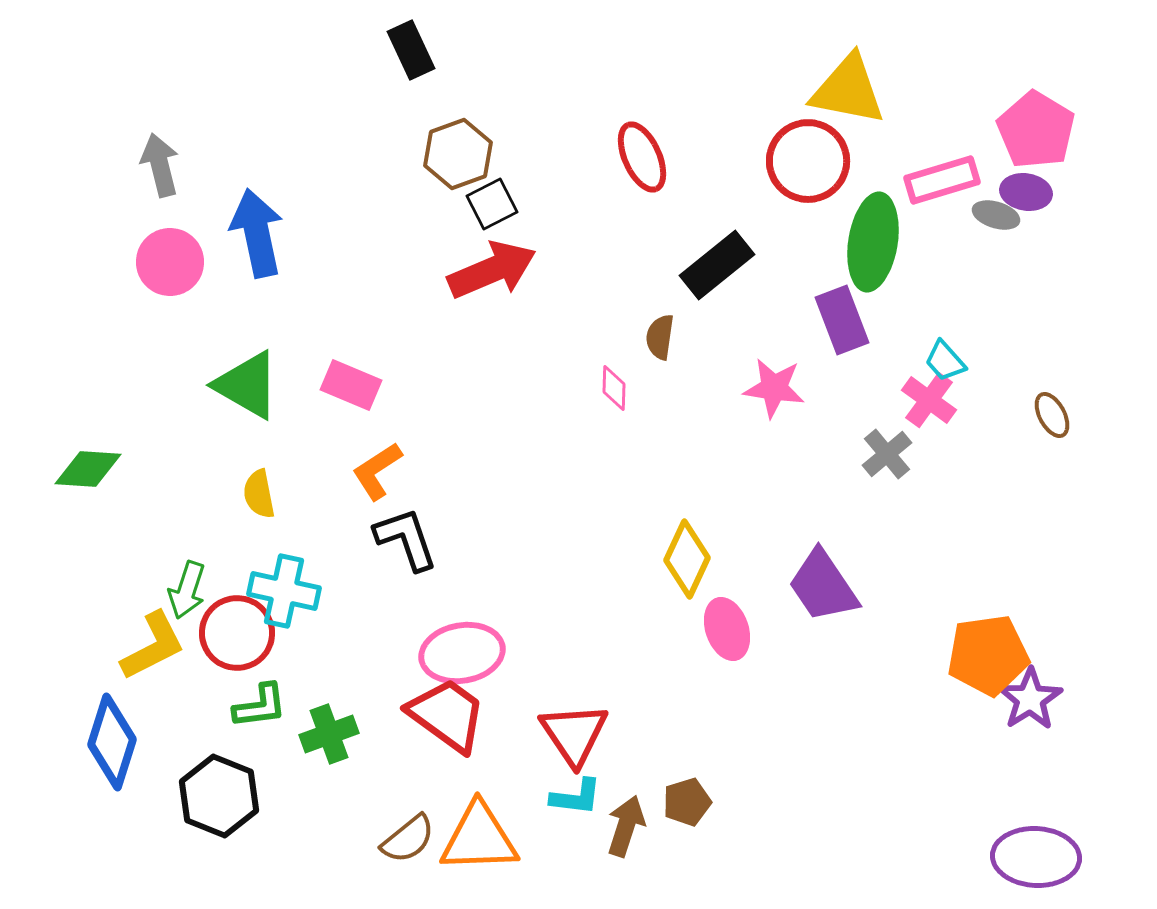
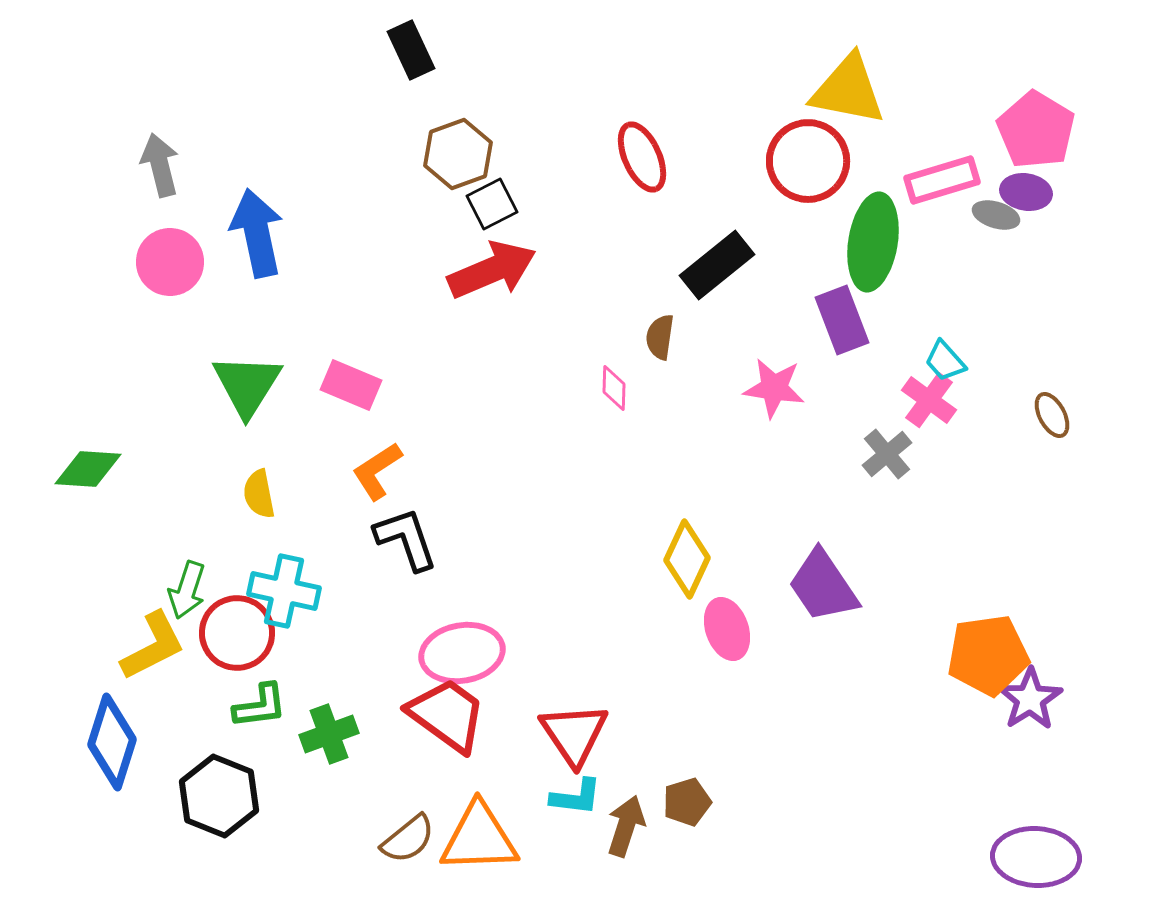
green triangle at (247, 385): rotated 32 degrees clockwise
